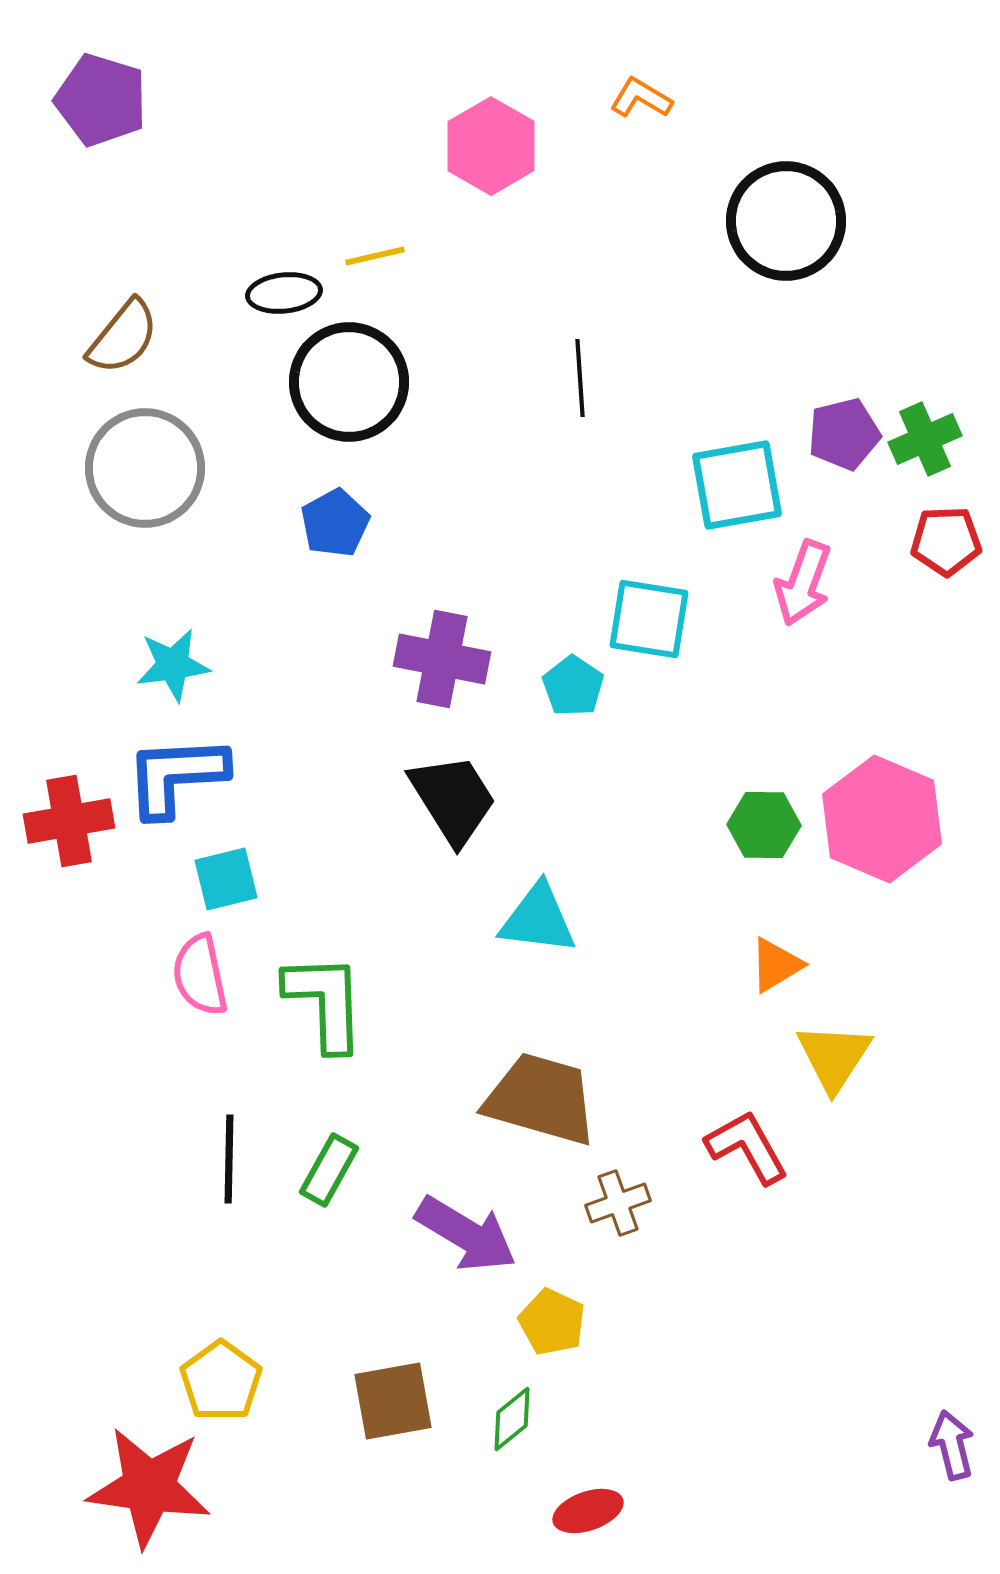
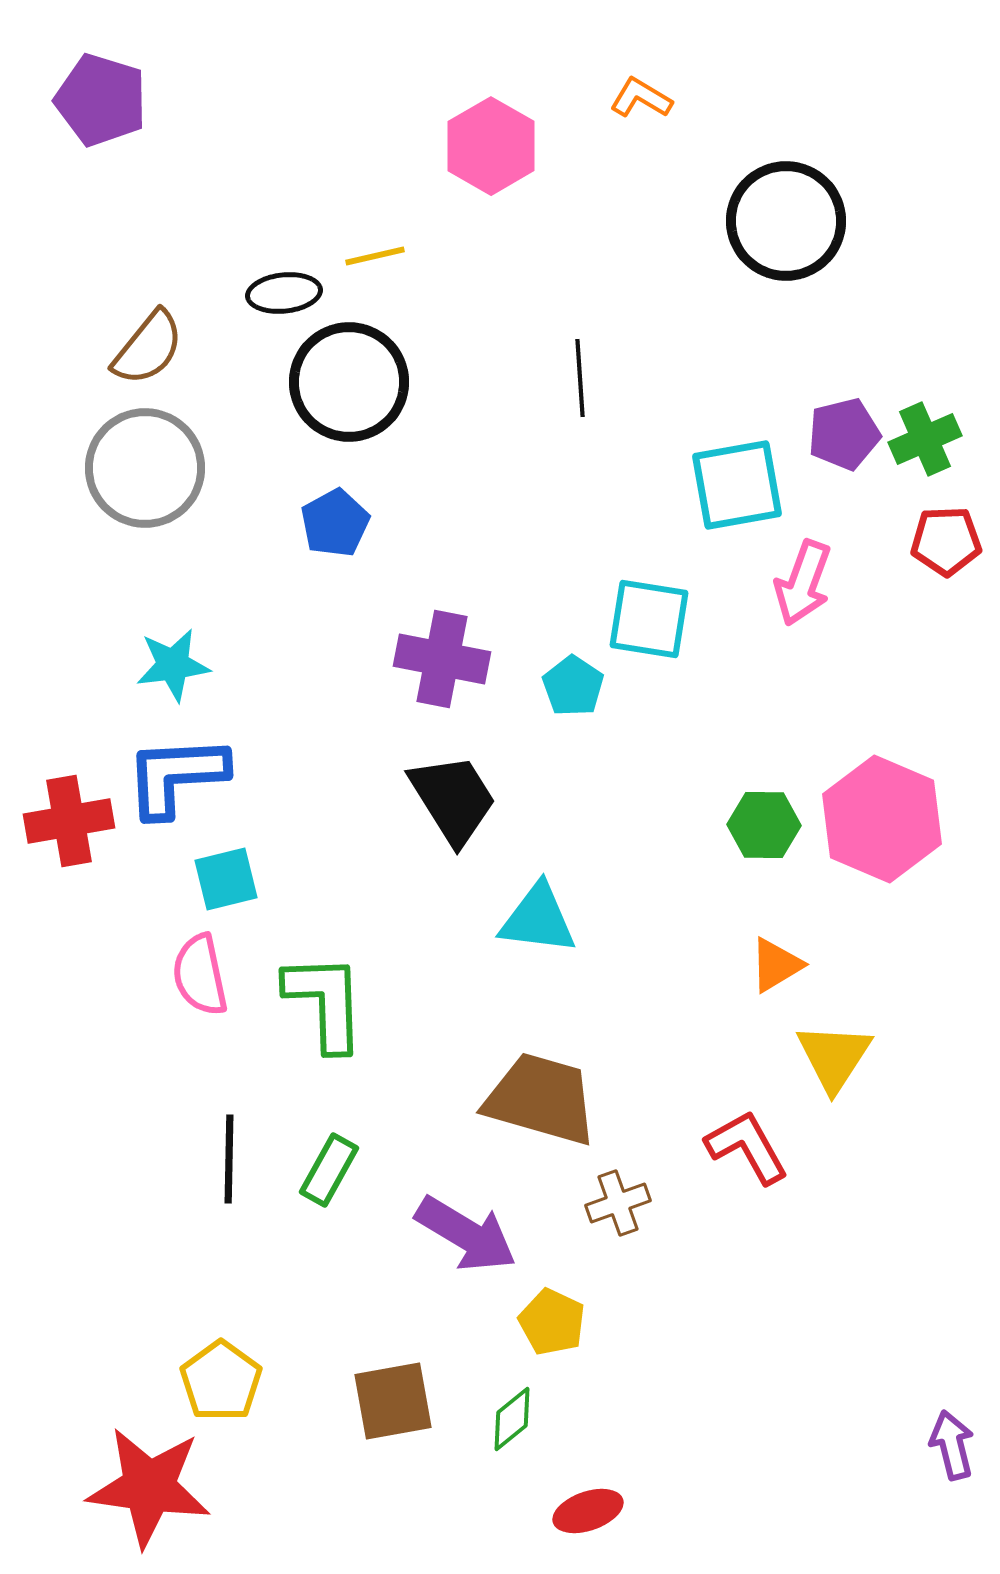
brown semicircle at (123, 337): moved 25 px right, 11 px down
